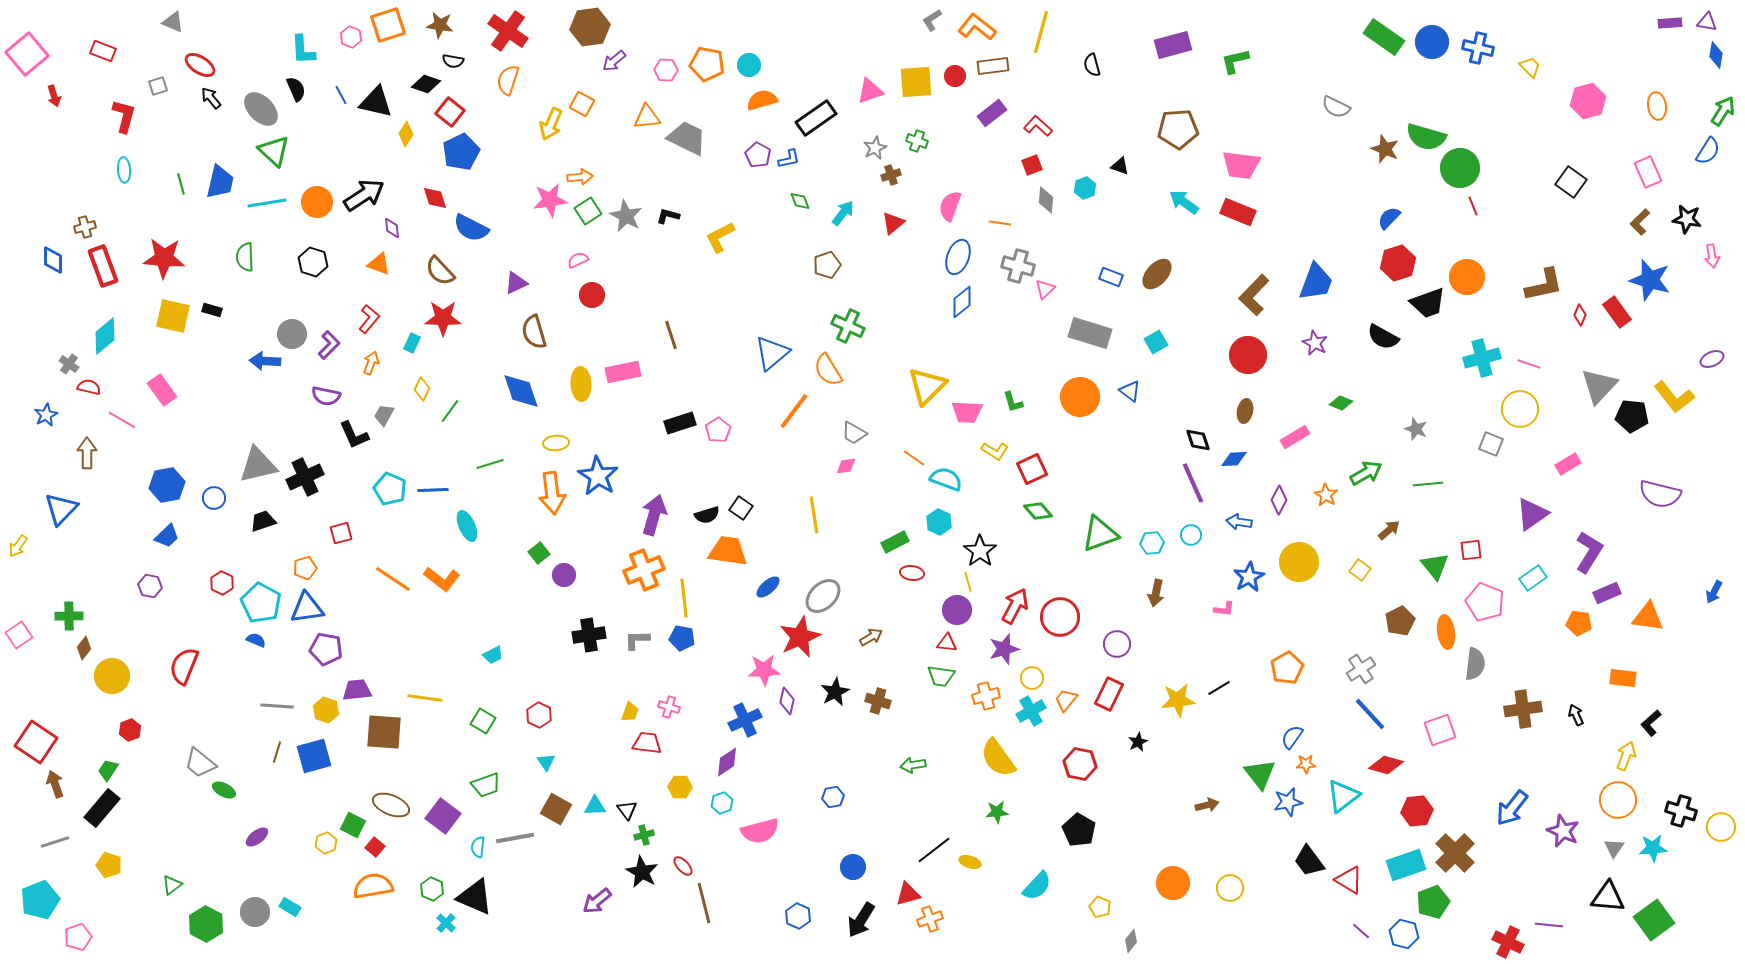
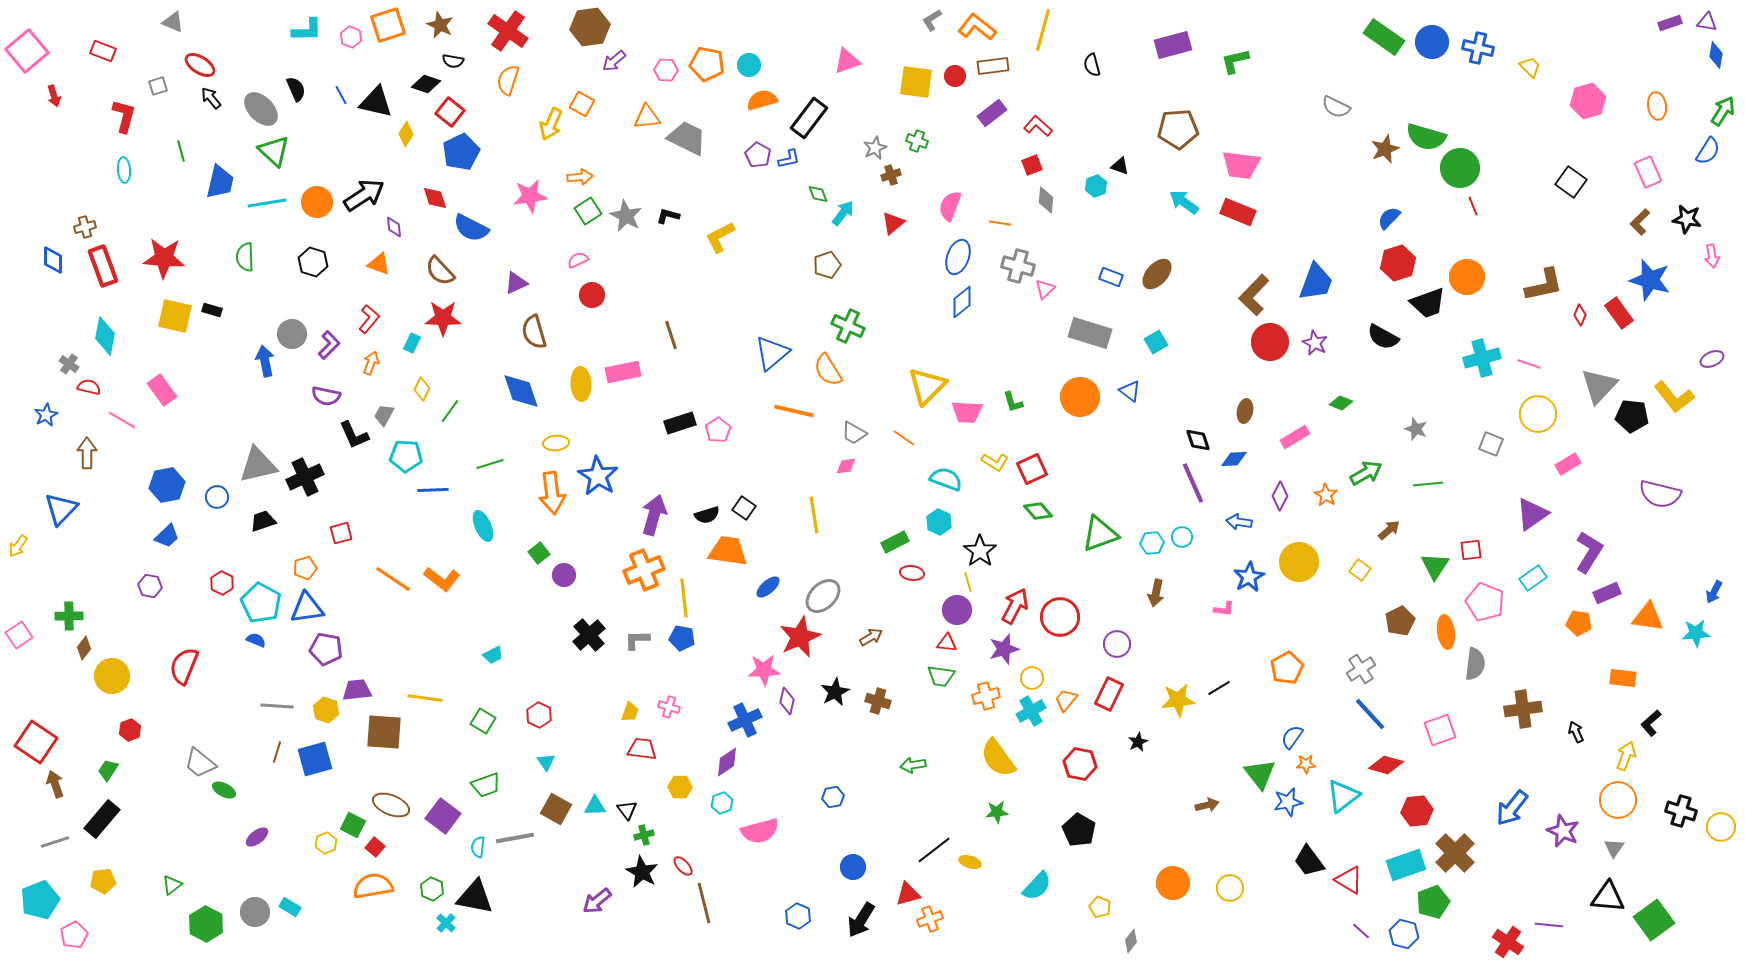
purple rectangle at (1670, 23): rotated 15 degrees counterclockwise
brown star at (440, 25): rotated 16 degrees clockwise
yellow line at (1041, 32): moved 2 px right, 2 px up
cyan L-shape at (303, 50): moved 4 px right, 20 px up; rotated 88 degrees counterclockwise
pink square at (27, 54): moved 3 px up
yellow square at (916, 82): rotated 12 degrees clockwise
pink triangle at (870, 91): moved 23 px left, 30 px up
black rectangle at (816, 118): moved 7 px left; rotated 18 degrees counterclockwise
brown star at (1385, 149): rotated 28 degrees clockwise
green line at (181, 184): moved 33 px up
cyan hexagon at (1085, 188): moved 11 px right, 2 px up
pink star at (550, 200): moved 20 px left, 4 px up
green diamond at (800, 201): moved 18 px right, 7 px up
purple diamond at (392, 228): moved 2 px right, 1 px up
red rectangle at (1617, 312): moved 2 px right, 1 px down
yellow square at (173, 316): moved 2 px right
cyan diamond at (105, 336): rotated 39 degrees counterclockwise
red circle at (1248, 355): moved 22 px right, 13 px up
blue arrow at (265, 361): rotated 76 degrees clockwise
yellow circle at (1520, 409): moved 18 px right, 5 px down
orange line at (794, 411): rotated 66 degrees clockwise
yellow L-shape at (995, 451): moved 11 px down
orange line at (914, 458): moved 10 px left, 20 px up
cyan pentagon at (390, 489): moved 16 px right, 33 px up; rotated 20 degrees counterclockwise
blue circle at (214, 498): moved 3 px right, 1 px up
purple diamond at (1279, 500): moved 1 px right, 4 px up
black square at (741, 508): moved 3 px right
cyan ellipse at (467, 526): moved 16 px right
cyan circle at (1191, 535): moved 9 px left, 2 px down
green triangle at (1435, 566): rotated 12 degrees clockwise
black cross at (589, 635): rotated 32 degrees counterclockwise
black arrow at (1576, 715): moved 17 px down
red trapezoid at (647, 743): moved 5 px left, 6 px down
blue square at (314, 756): moved 1 px right, 3 px down
black rectangle at (102, 808): moved 11 px down
cyan star at (1653, 848): moved 43 px right, 215 px up
yellow pentagon at (109, 865): moved 6 px left, 16 px down; rotated 25 degrees counterclockwise
black triangle at (475, 897): rotated 12 degrees counterclockwise
pink pentagon at (78, 937): moved 4 px left, 2 px up; rotated 8 degrees counterclockwise
red cross at (1508, 942): rotated 8 degrees clockwise
